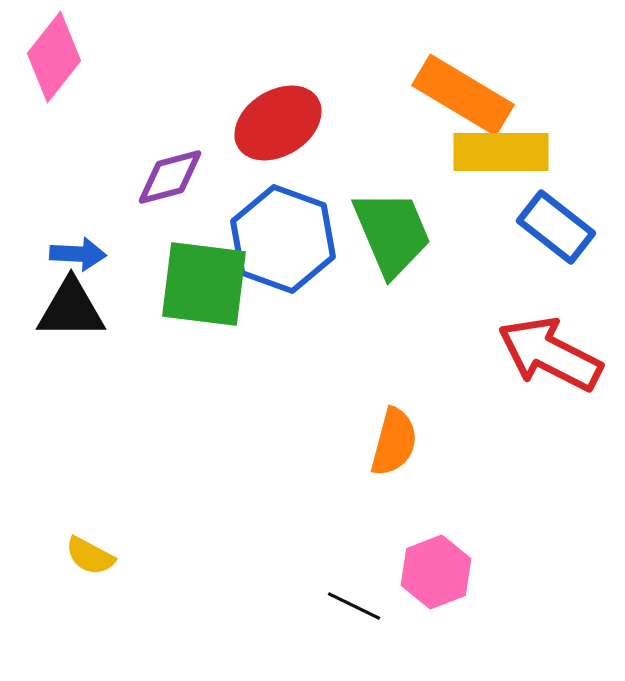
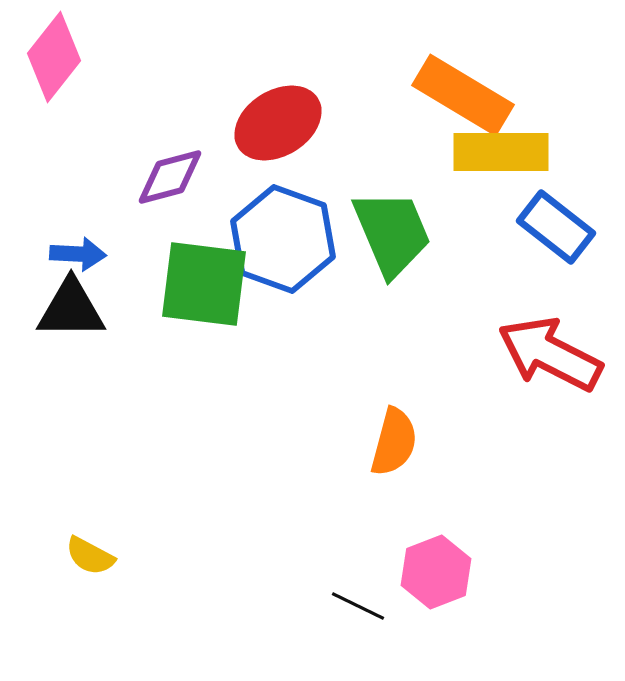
black line: moved 4 px right
